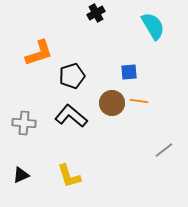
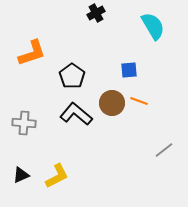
orange L-shape: moved 7 px left
blue square: moved 2 px up
black pentagon: rotated 20 degrees counterclockwise
orange line: rotated 12 degrees clockwise
black L-shape: moved 5 px right, 2 px up
yellow L-shape: moved 12 px left; rotated 100 degrees counterclockwise
